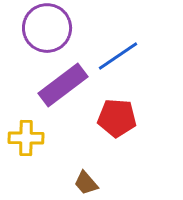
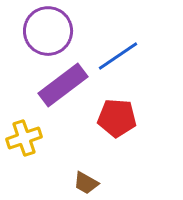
purple circle: moved 1 px right, 3 px down
yellow cross: moved 2 px left; rotated 20 degrees counterclockwise
brown trapezoid: rotated 20 degrees counterclockwise
